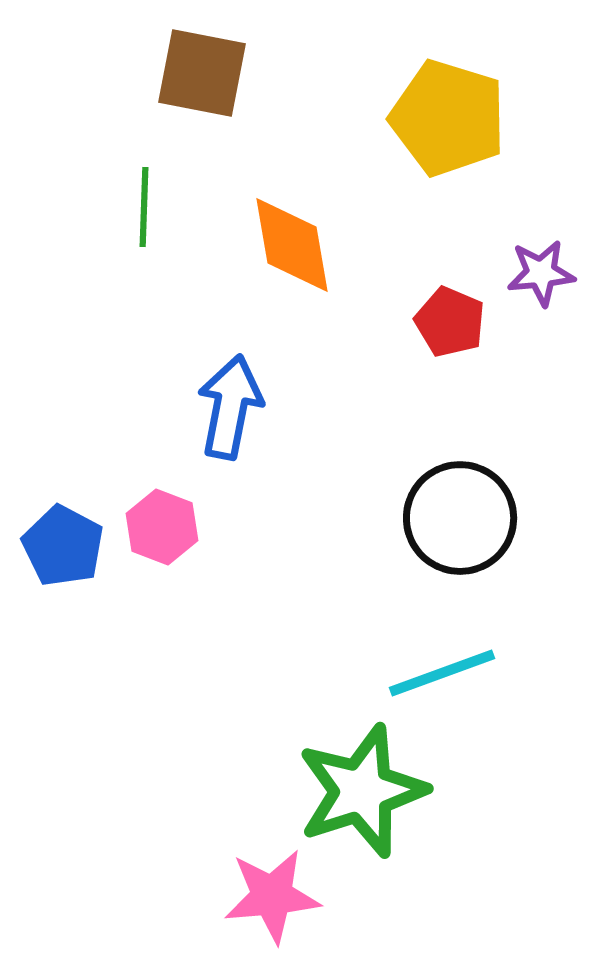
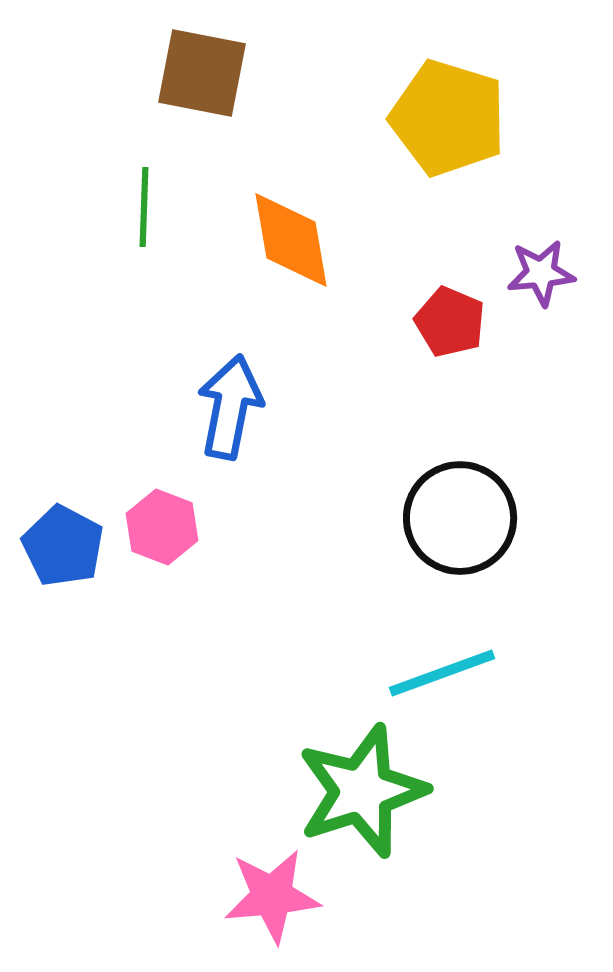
orange diamond: moved 1 px left, 5 px up
